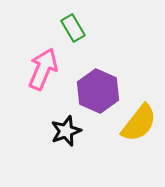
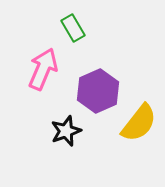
purple hexagon: rotated 12 degrees clockwise
